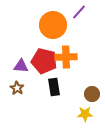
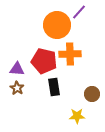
orange circle: moved 4 px right
orange cross: moved 4 px right, 3 px up
purple triangle: moved 4 px left, 3 px down
yellow star: moved 8 px left, 2 px down
